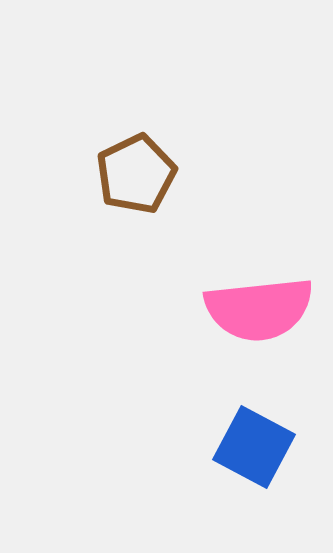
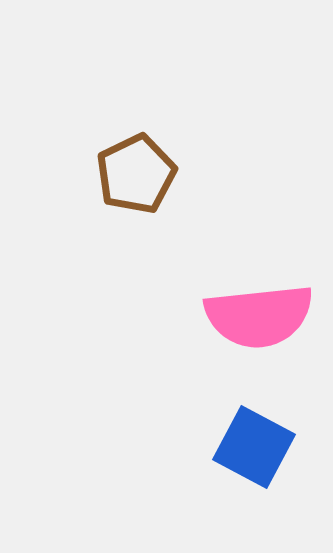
pink semicircle: moved 7 px down
